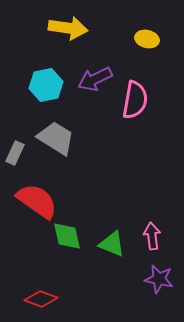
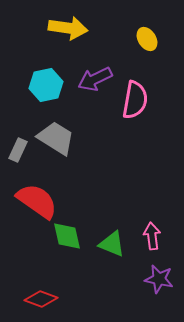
yellow ellipse: rotated 45 degrees clockwise
gray rectangle: moved 3 px right, 3 px up
